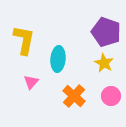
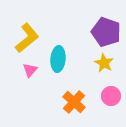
yellow L-shape: moved 3 px right, 2 px up; rotated 40 degrees clockwise
pink triangle: moved 1 px left, 12 px up
orange cross: moved 6 px down
